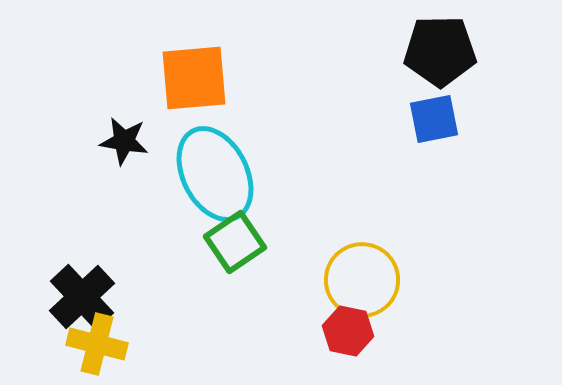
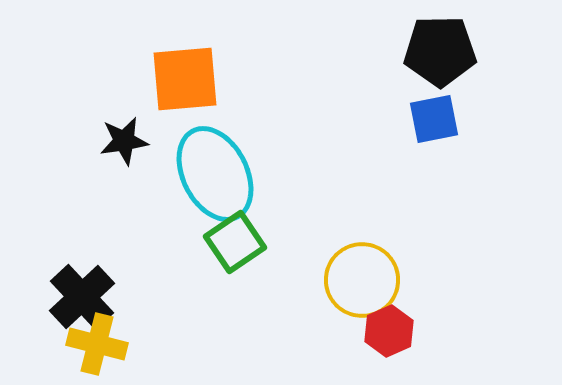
orange square: moved 9 px left, 1 px down
black star: rotated 18 degrees counterclockwise
red hexagon: moved 41 px right; rotated 24 degrees clockwise
